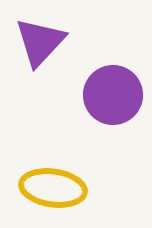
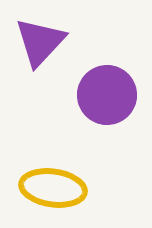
purple circle: moved 6 px left
